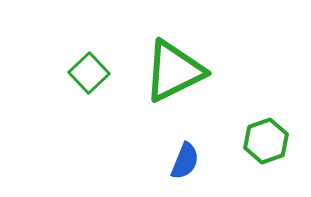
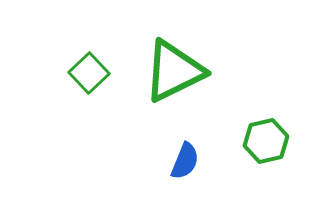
green hexagon: rotated 6 degrees clockwise
